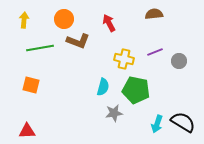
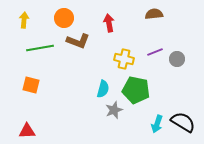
orange circle: moved 1 px up
red arrow: rotated 18 degrees clockwise
gray circle: moved 2 px left, 2 px up
cyan semicircle: moved 2 px down
gray star: moved 3 px up; rotated 12 degrees counterclockwise
